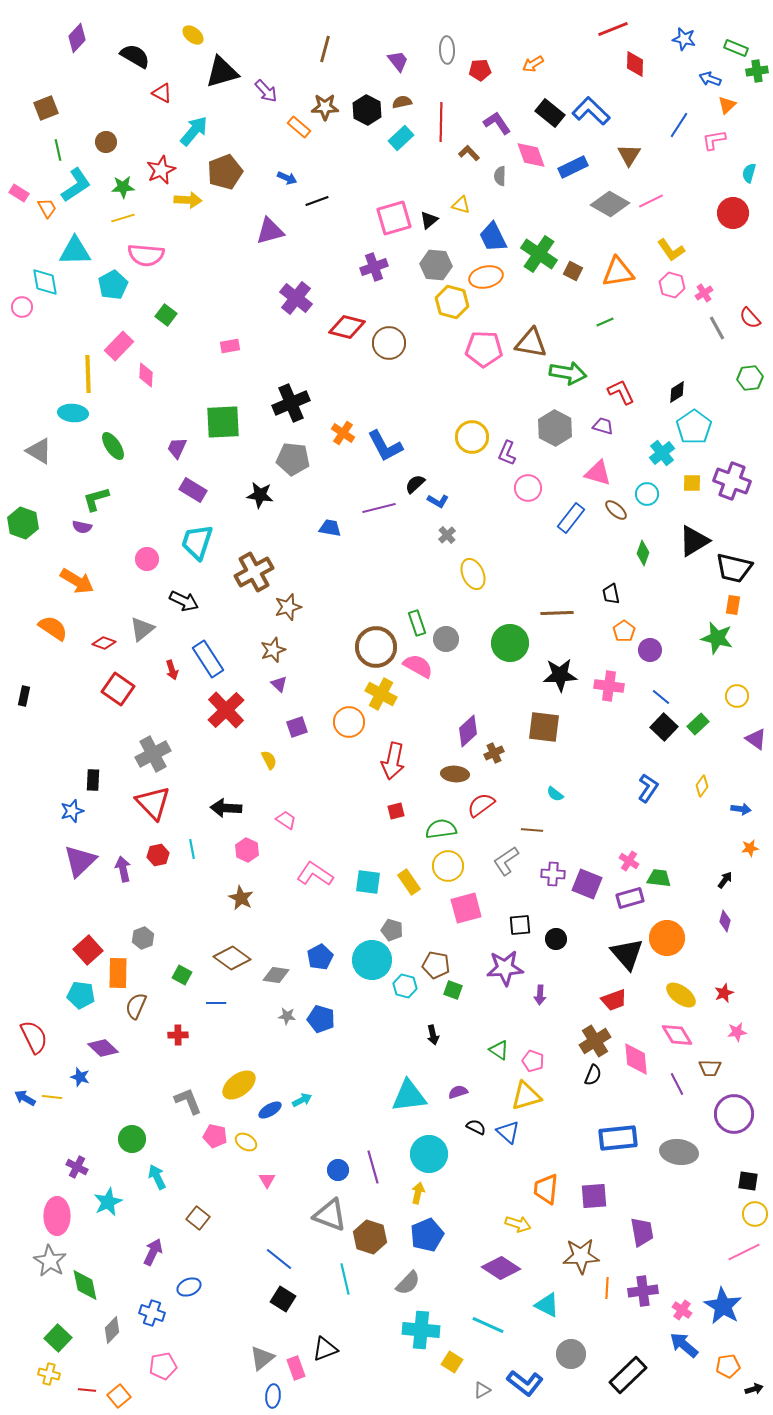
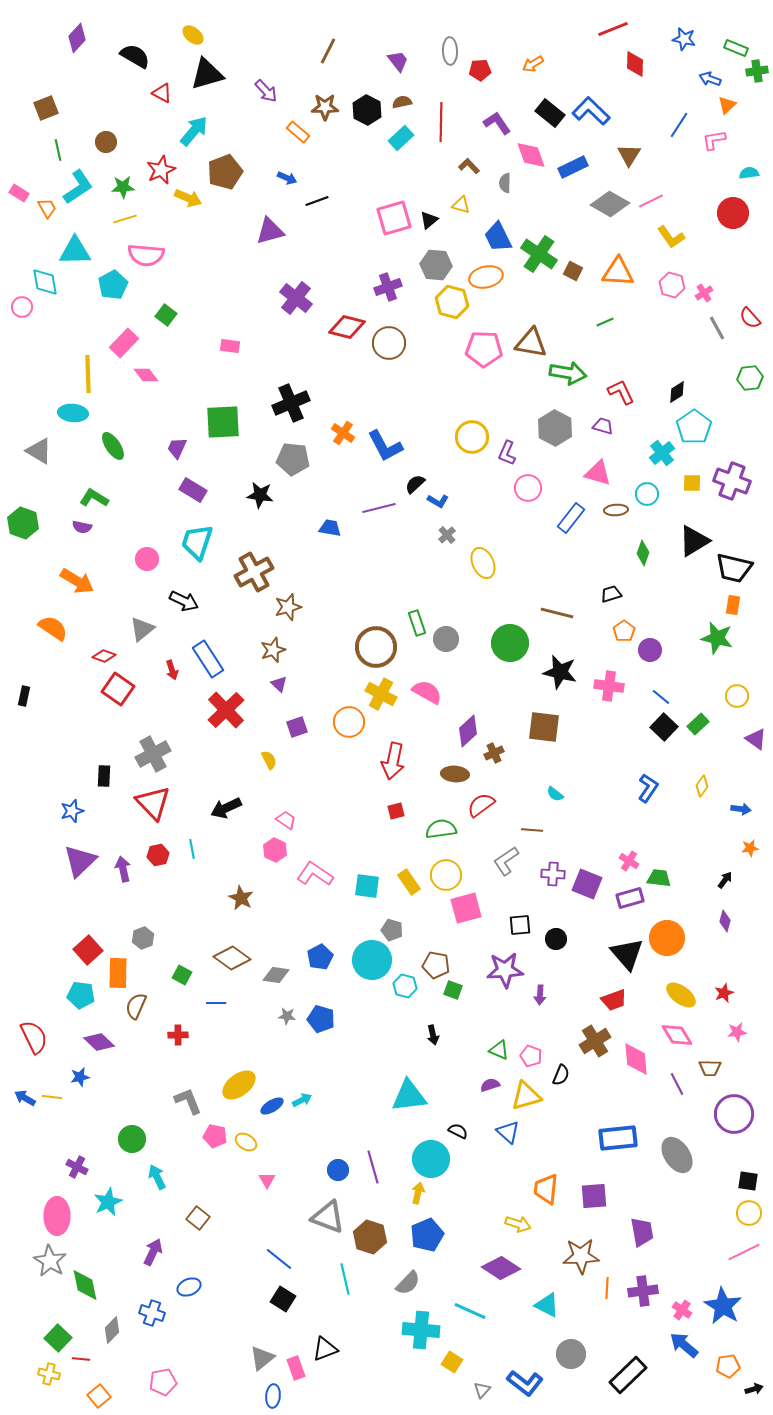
brown line at (325, 49): moved 3 px right, 2 px down; rotated 12 degrees clockwise
gray ellipse at (447, 50): moved 3 px right, 1 px down
black triangle at (222, 72): moved 15 px left, 2 px down
orange rectangle at (299, 127): moved 1 px left, 5 px down
brown L-shape at (469, 153): moved 13 px down
cyan semicircle at (749, 173): rotated 66 degrees clockwise
gray semicircle at (500, 176): moved 5 px right, 7 px down
cyan L-shape at (76, 185): moved 2 px right, 2 px down
yellow arrow at (188, 200): moved 2 px up; rotated 20 degrees clockwise
yellow line at (123, 218): moved 2 px right, 1 px down
blue trapezoid at (493, 237): moved 5 px right
yellow L-shape at (671, 250): moved 13 px up
purple cross at (374, 267): moved 14 px right, 20 px down
orange triangle at (618, 272): rotated 12 degrees clockwise
pink rectangle at (119, 346): moved 5 px right, 3 px up
pink rectangle at (230, 346): rotated 18 degrees clockwise
pink diamond at (146, 375): rotated 40 degrees counterclockwise
green L-shape at (96, 499): moved 2 px left, 1 px up; rotated 48 degrees clockwise
brown ellipse at (616, 510): rotated 45 degrees counterclockwise
yellow ellipse at (473, 574): moved 10 px right, 11 px up
black trapezoid at (611, 594): rotated 85 degrees clockwise
brown line at (557, 613): rotated 16 degrees clockwise
red diamond at (104, 643): moved 13 px down
pink semicircle at (418, 666): moved 9 px right, 26 px down
black star at (560, 675): moved 3 px up; rotated 16 degrees clockwise
black rectangle at (93, 780): moved 11 px right, 4 px up
black arrow at (226, 808): rotated 28 degrees counterclockwise
pink hexagon at (247, 850): moved 28 px right
yellow circle at (448, 866): moved 2 px left, 9 px down
cyan square at (368, 882): moved 1 px left, 4 px down
purple star at (505, 968): moved 2 px down
purple diamond at (103, 1048): moved 4 px left, 6 px up
green triangle at (499, 1050): rotated 10 degrees counterclockwise
pink pentagon at (533, 1061): moved 2 px left, 5 px up
black semicircle at (593, 1075): moved 32 px left
blue star at (80, 1077): rotated 30 degrees counterclockwise
purple semicircle at (458, 1092): moved 32 px right, 7 px up
blue ellipse at (270, 1110): moved 2 px right, 4 px up
black semicircle at (476, 1127): moved 18 px left, 4 px down
gray ellipse at (679, 1152): moved 2 px left, 3 px down; rotated 48 degrees clockwise
cyan circle at (429, 1154): moved 2 px right, 5 px down
yellow circle at (755, 1214): moved 6 px left, 1 px up
gray triangle at (330, 1215): moved 2 px left, 2 px down
cyan line at (488, 1325): moved 18 px left, 14 px up
pink pentagon at (163, 1366): moved 16 px down
red line at (87, 1390): moved 6 px left, 31 px up
gray triangle at (482, 1390): rotated 18 degrees counterclockwise
orange square at (119, 1396): moved 20 px left
